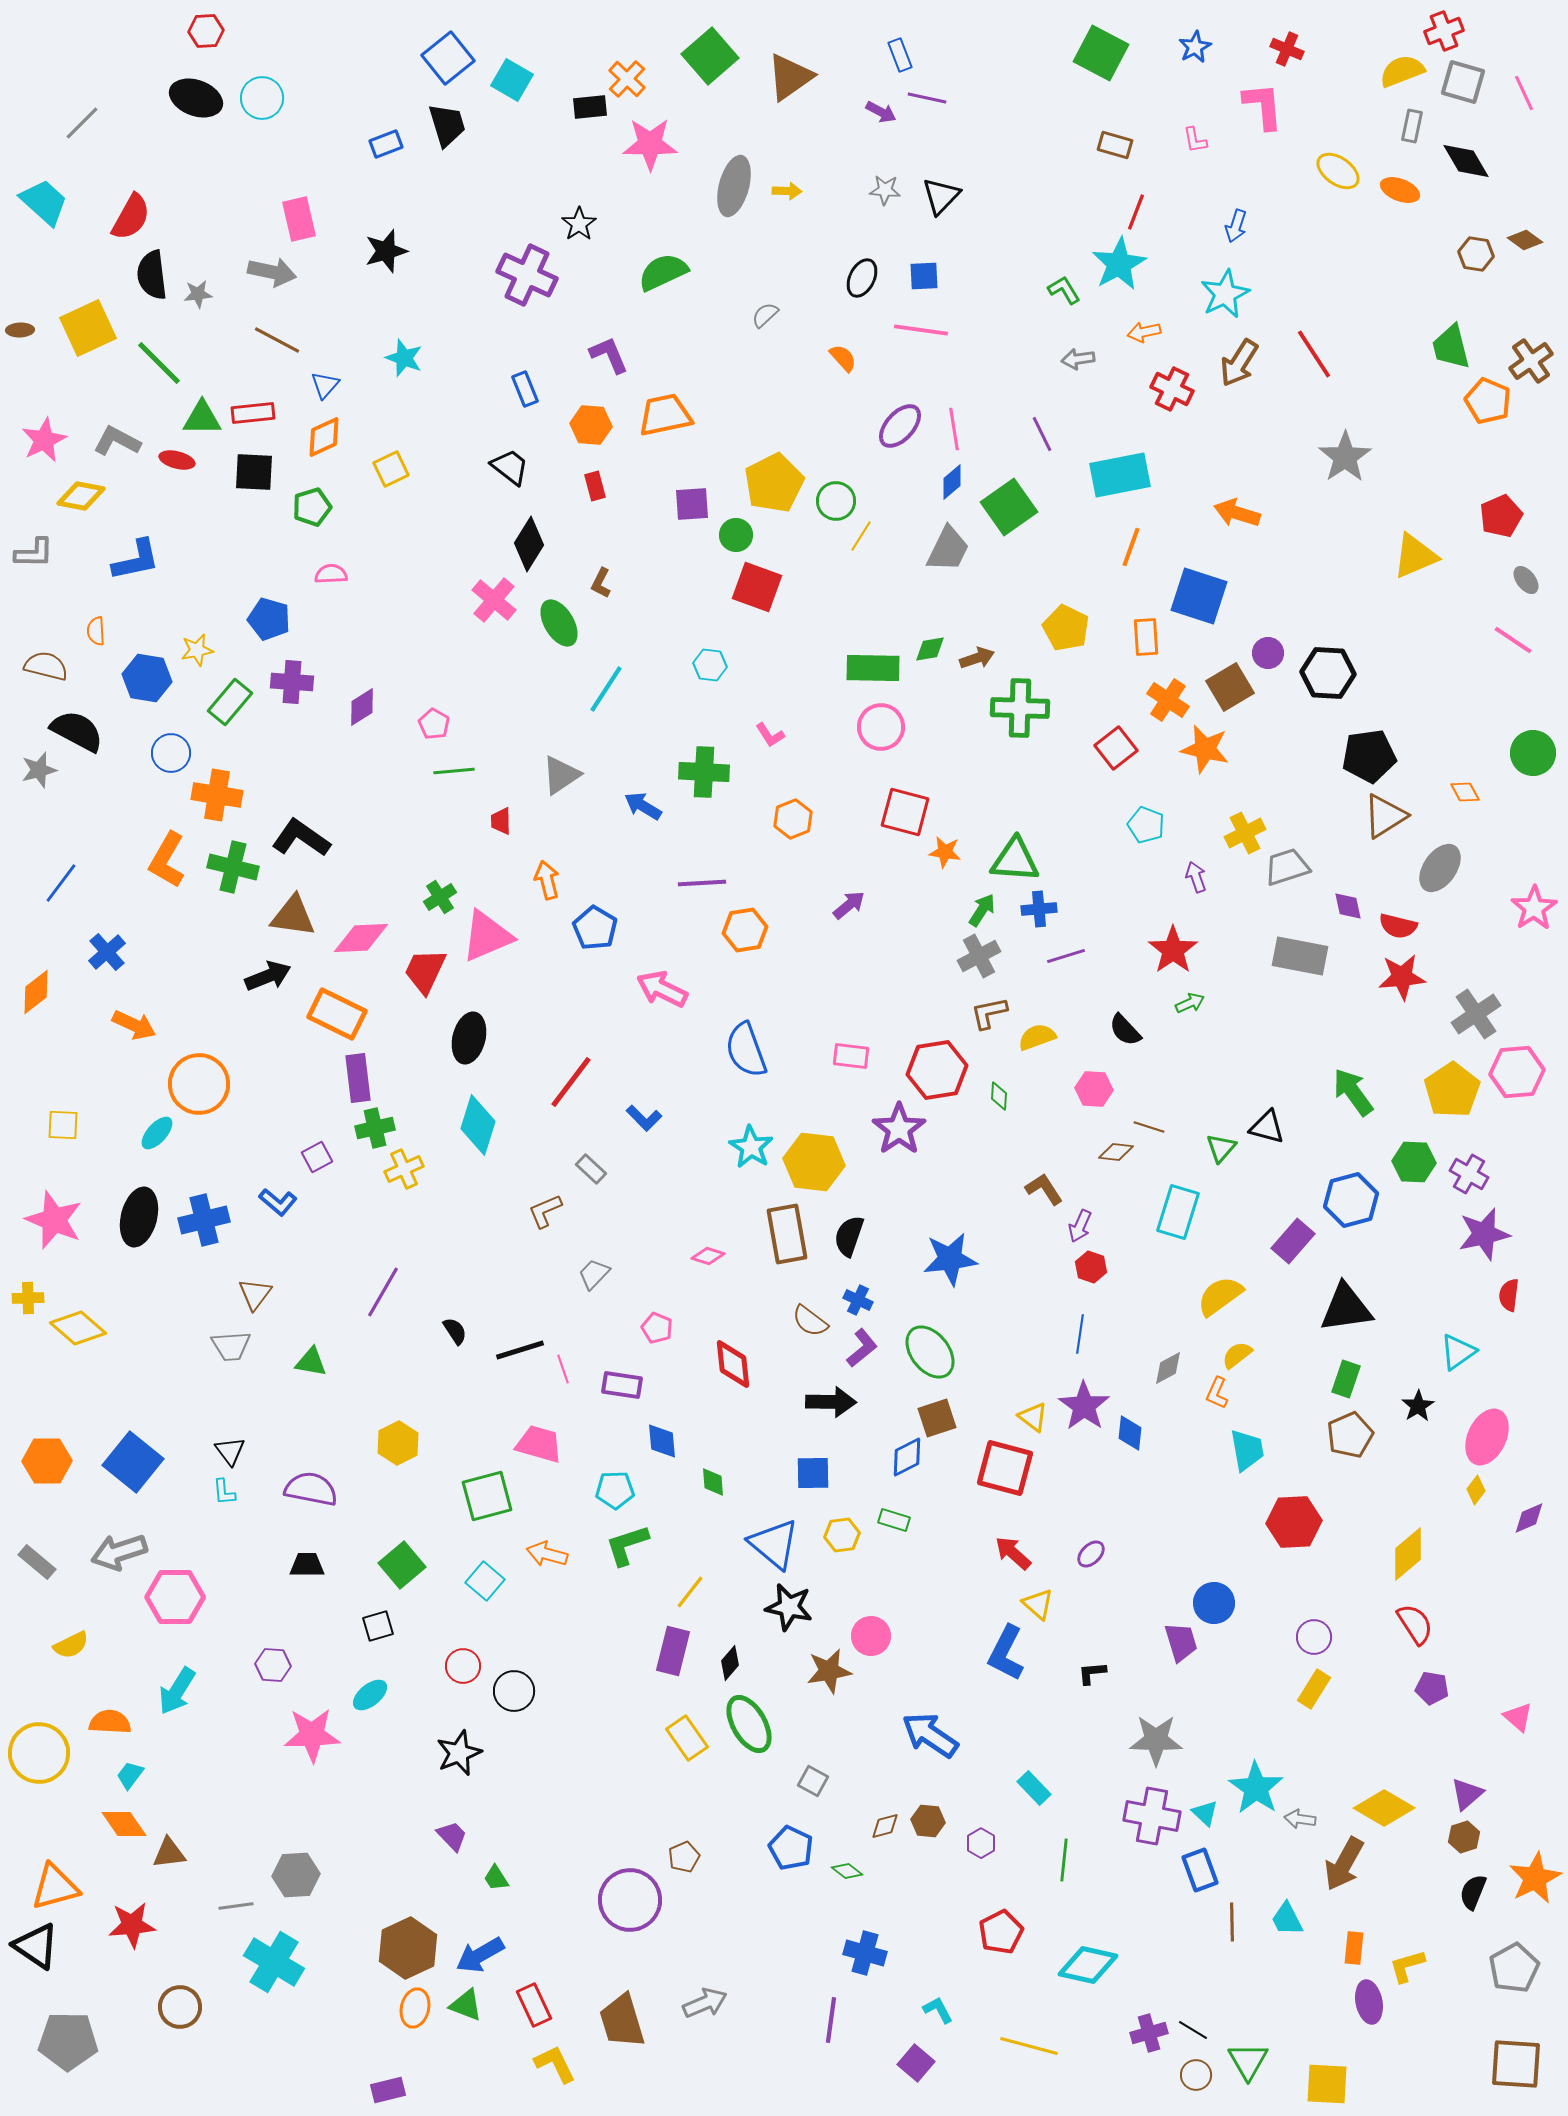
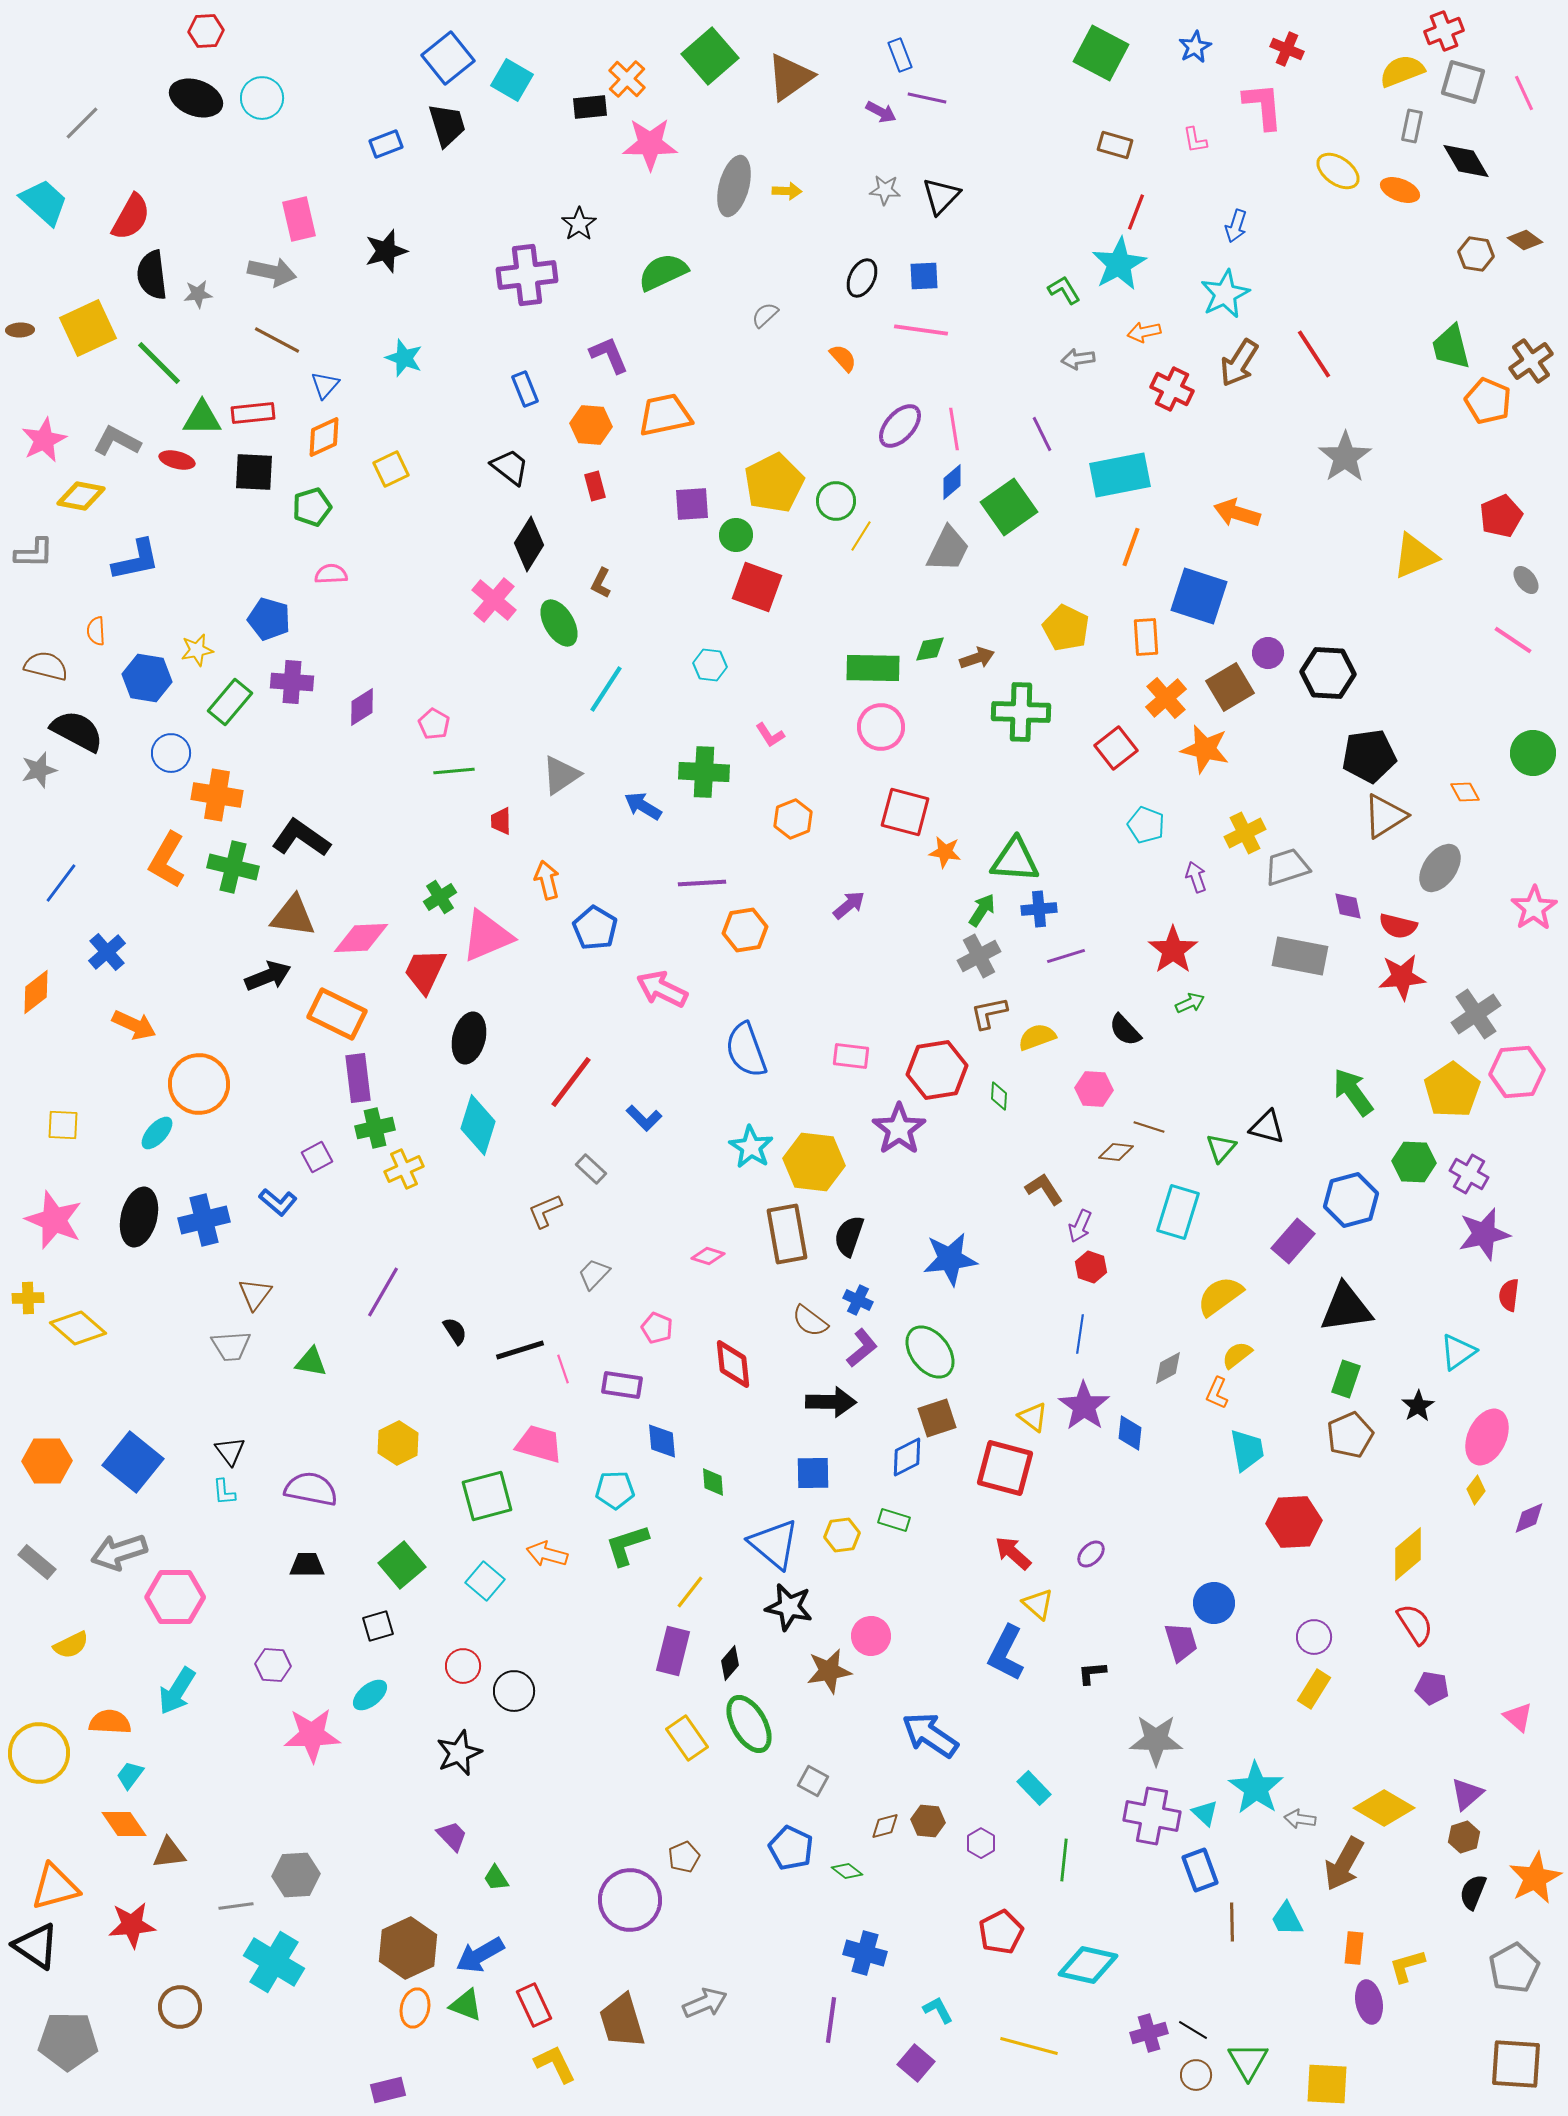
purple cross at (527, 275): rotated 32 degrees counterclockwise
orange cross at (1168, 700): moved 2 px left, 2 px up; rotated 15 degrees clockwise
green cross at (1020, 708): moved 1 px right, 4 px down
